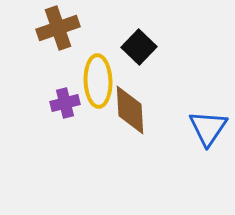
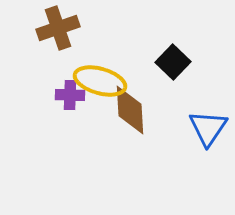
black square: moved 34 px right, 15 px down
yellow ellipse: moved 2 px right; rotated 72 degrees counterclockwise
purple cross: moved 5 px right, 8 px up; rotated 16 degrees clockwise
